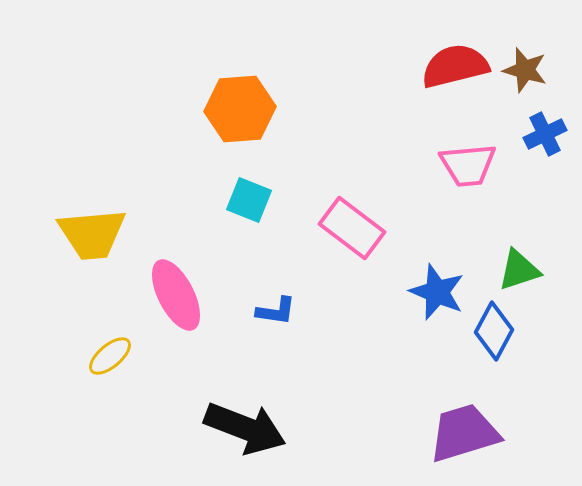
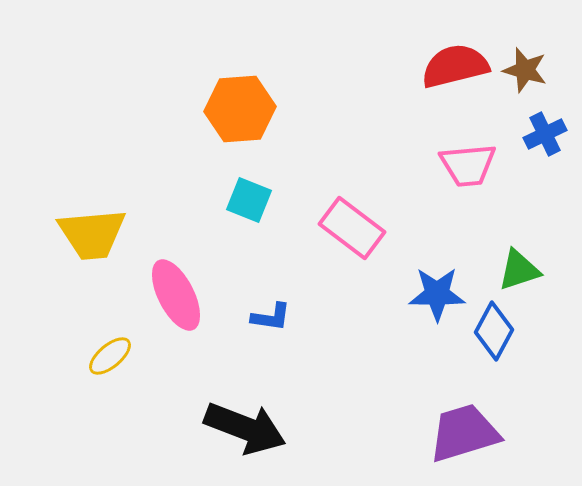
blue star: moved 2 px down; rotated 22 degrees counterclockwise
blue L-shape: moved 5 px left, 6 px down
